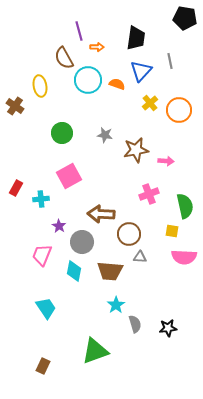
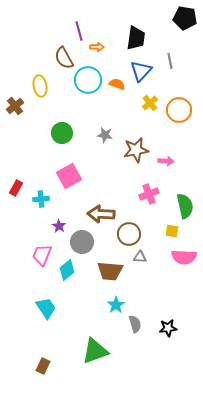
brown cross: rotated 18 degrees clockwise
cyan diamond: moved 7 px left, 1 px up; rotated 40 degrees clockwise
